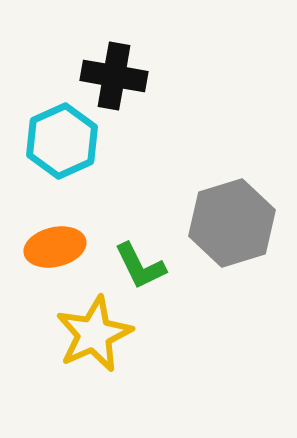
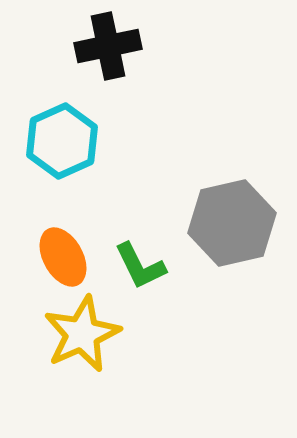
black cross: moved 6 px left, 30 px up; rotated 22 degrees counterclockwise
gray hexagon: rotated 4 degrees clockwise
orange ellipse: moved 8 px right, 10 px down; rotated 74 degrees clockwise
yellow star: moved 12 px left
